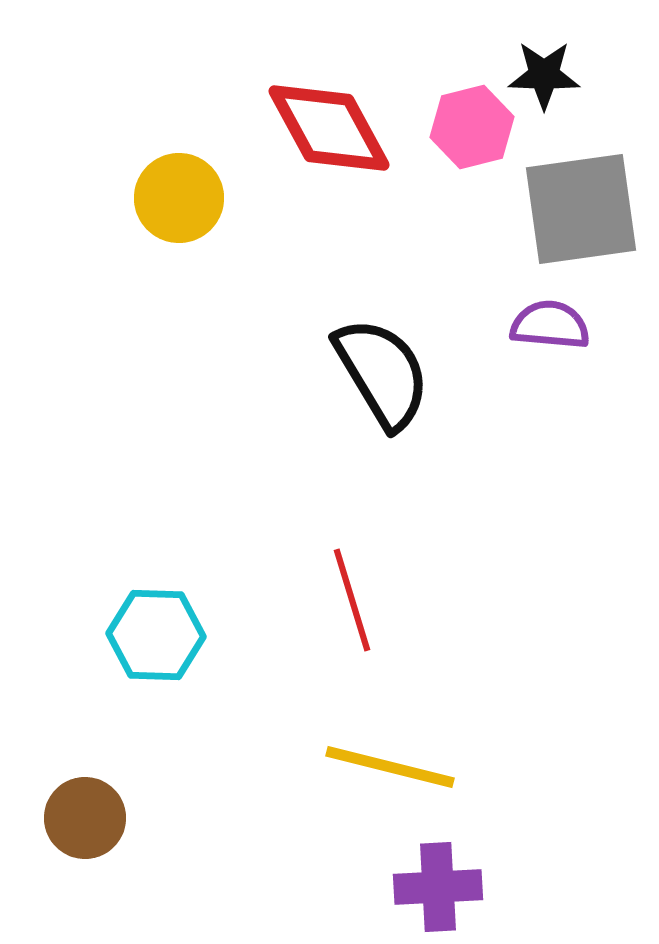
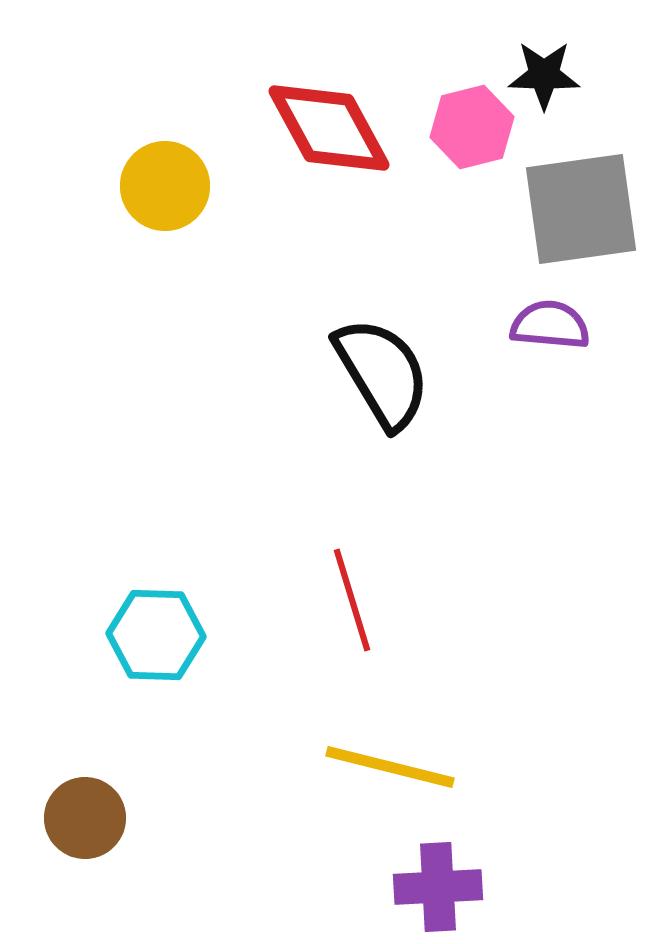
yellow circle: moved 14 px left, 12 px up
